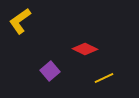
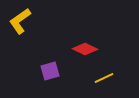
purple square: rotated 24 degrees clockwise
